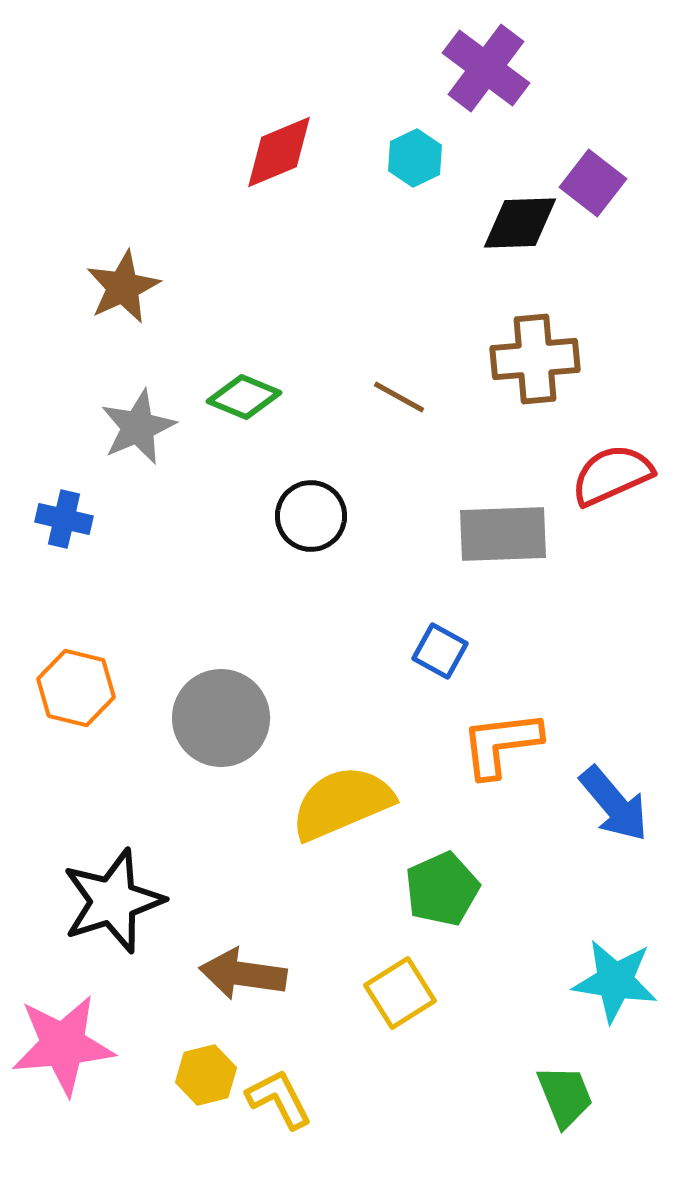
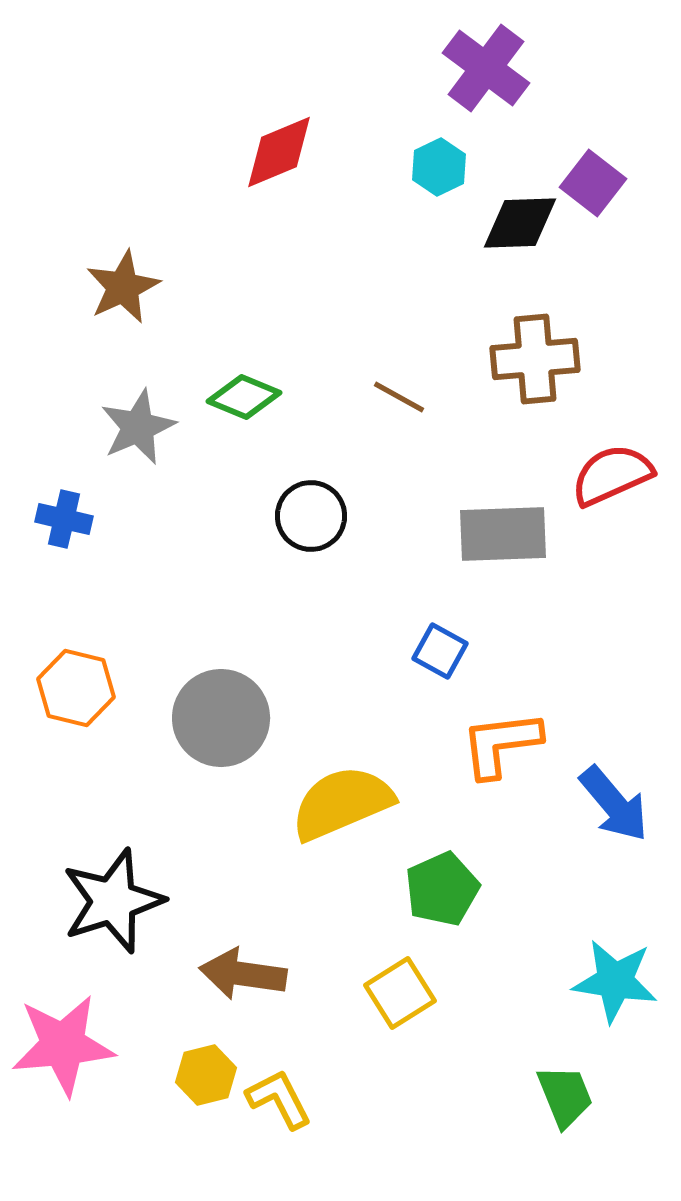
cyan hexagon: moved 24 px right, 9 px down
